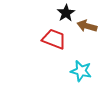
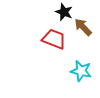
black star: moved 2 px left, 1 px up; rotated 18 degrees counterclockwise
brown arrow: moved 4 px left, 1 px down; rotated 30 degrees clockwise
